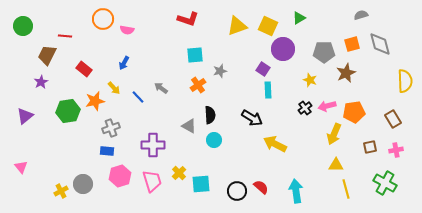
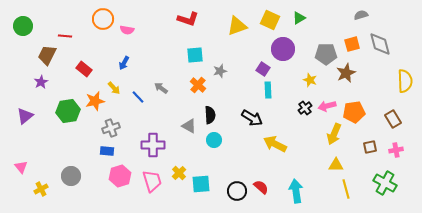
yellow square at (268, 26): moved 2 px right, 6 px up
gray pentagon at (324, 52): moved 2 px right, 2 px down
orange cross at (198, 85): rotated 14 degrees counterclockwise
gray circle at (83, 184): moved 12 px left, 8 px up
yellow cross at (61, 191): moved 20 px left, 2 px up
